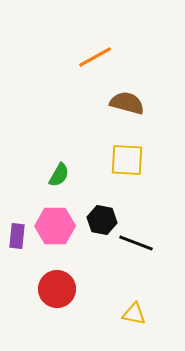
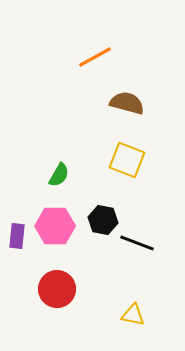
yellow square: rotated 18 degrees clockwise
black hexagon: moved 1 px right
black line: moved 1 px right
yellow triangle: moved 1 px left, 1 px down
